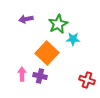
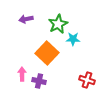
purple cross: moved 1 px left, 5 px down
